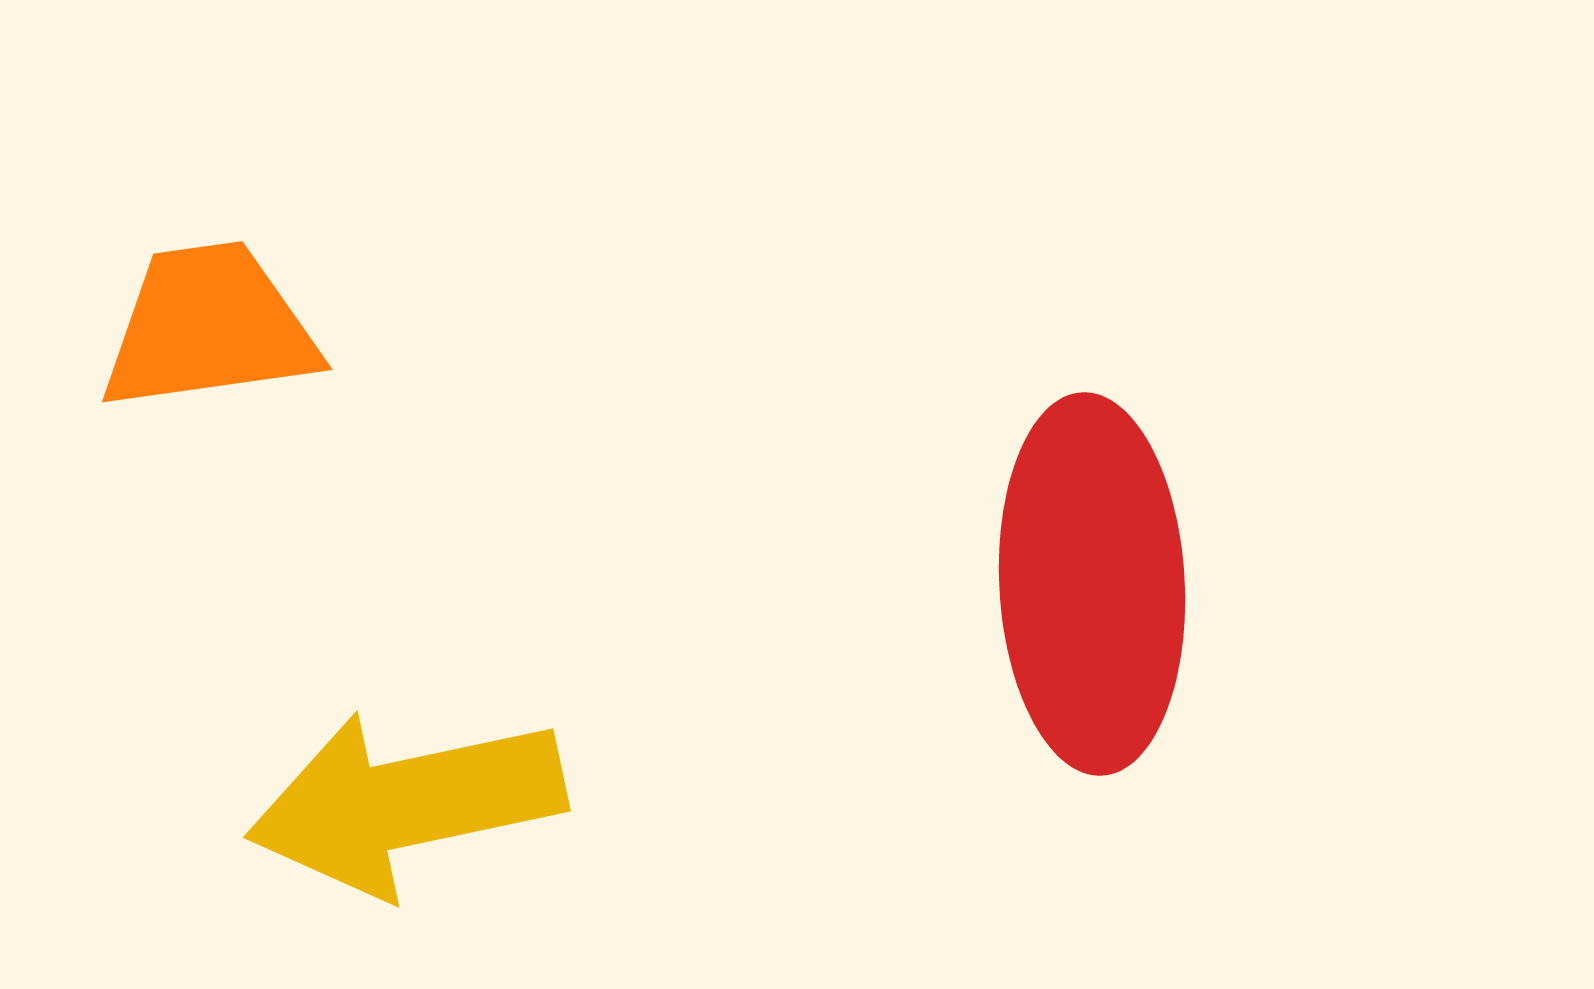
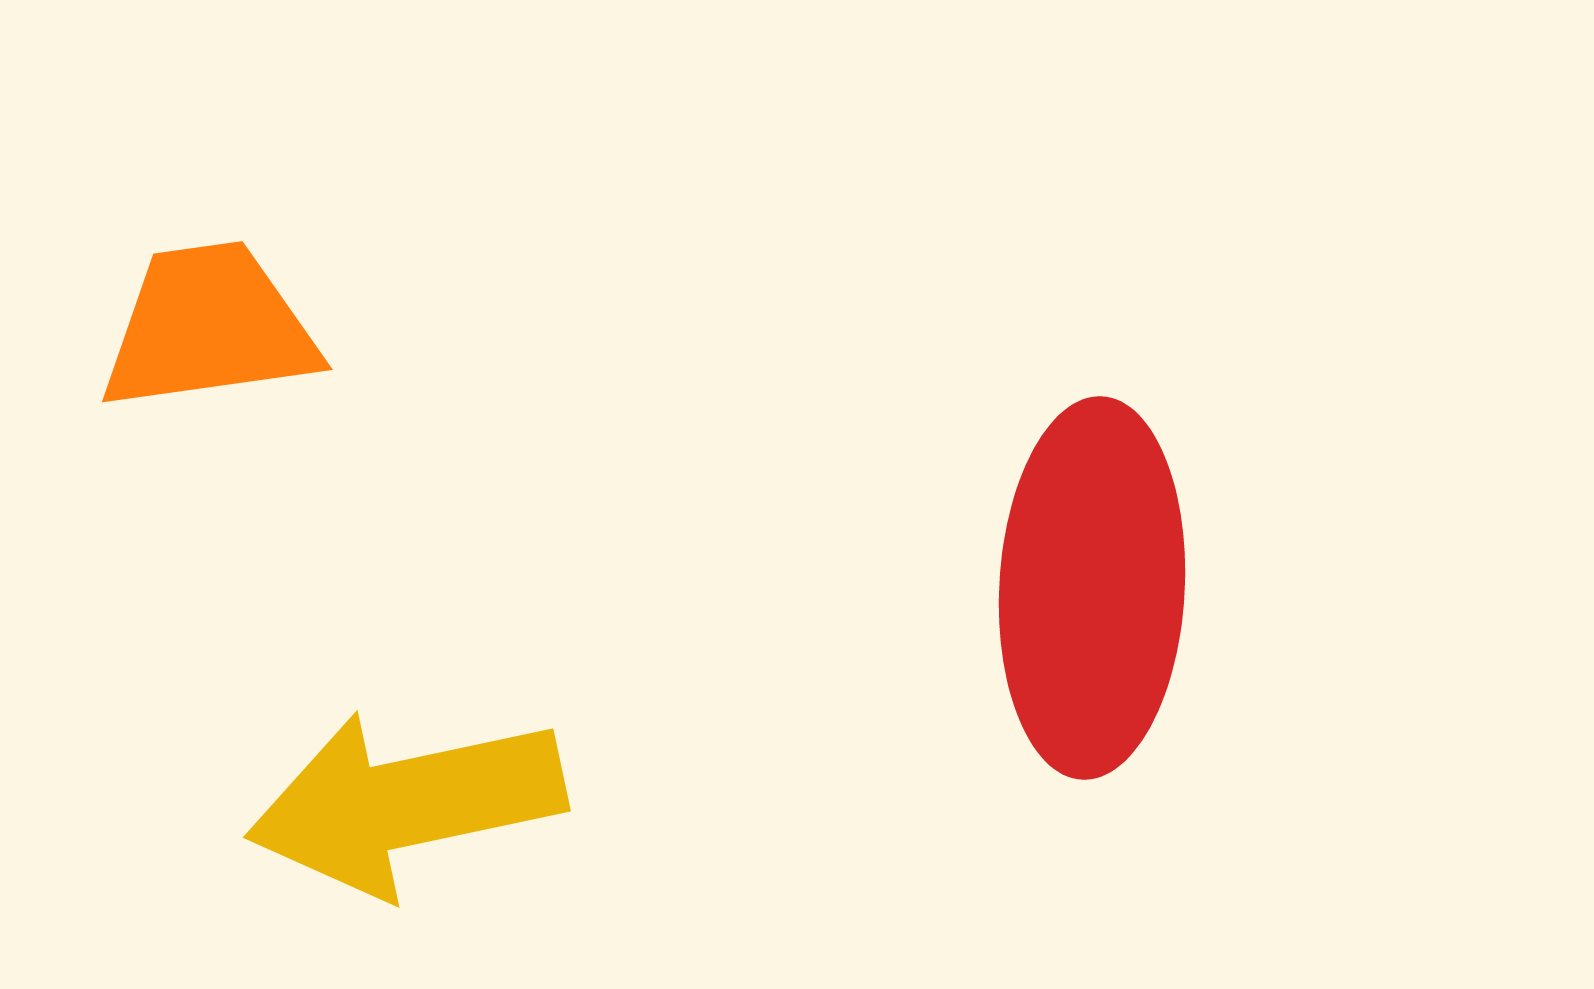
red ellipse: moved 4 px down; rotated 6 degrees clockwise
